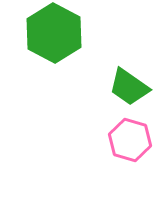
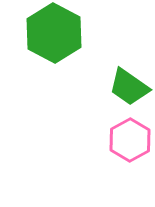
pink hexagon: rotated 15 degrees clockwise
